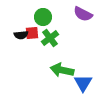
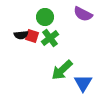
green circle: moved 2 px right
red square: moved 3 px down; rotated 24 degrees clockwise
green arrow: rotated 55 degrees counterclockwise
